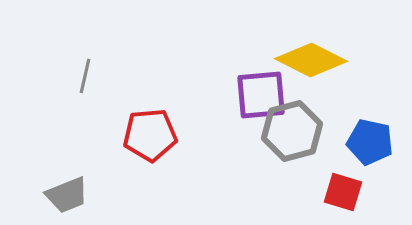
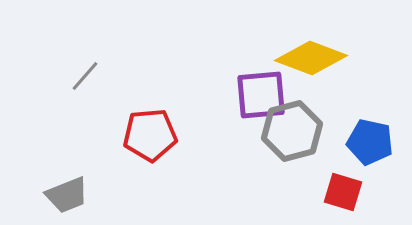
yellow diamond: moved 2 px up; rotated 6 degrees counterclockwise
gray line: rotated 28 degrees clockwise
